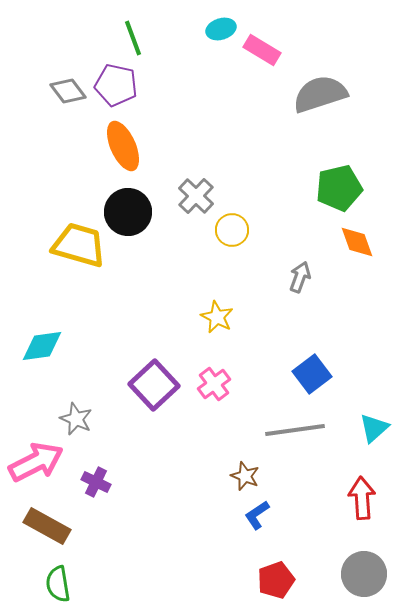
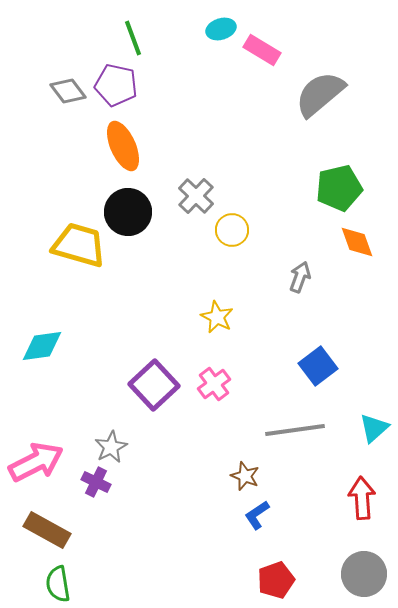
gray semicircle: rotated 22 degrees counterclockwise
blue square: moved 6 px right, 8 px up
gray star: moved 35 px right, 28 px down; rotated 20 degrees clockwise
brown rectangle: moved 4 px down
